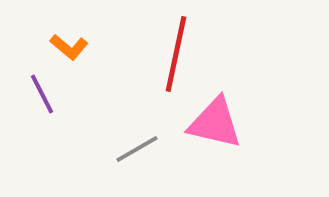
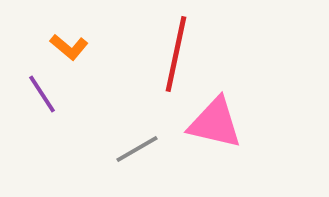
purple line: rotated 6 degrees counterclockwise
